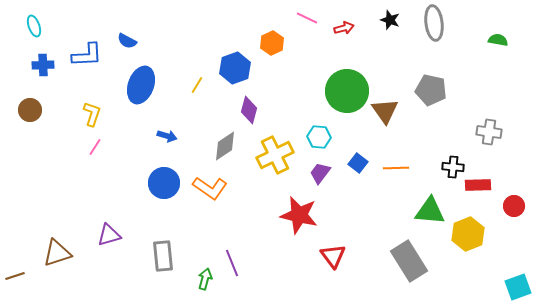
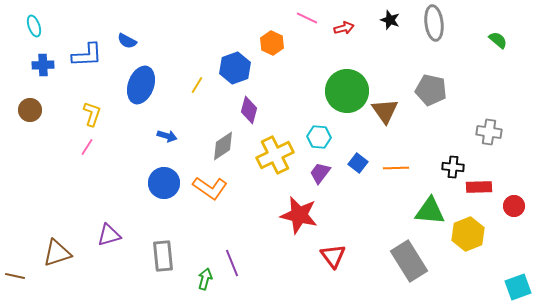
green semicircle at (498, 40): rotated 30 degrees clockwise
orange hexagon at (272, 43): rotated 10 degrees counterclockwise
gray diamond at (225, 146): moved 2 px left
pink line at (95, 147): moved 8 px left
red rectangle at (478, 185): moved 1 px right, 2 px down
brown line at (15, 276): rotated 30 degrees clockwise
